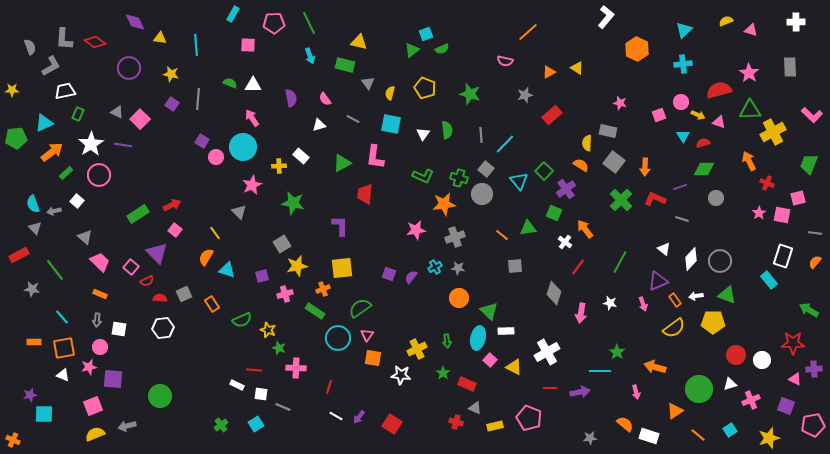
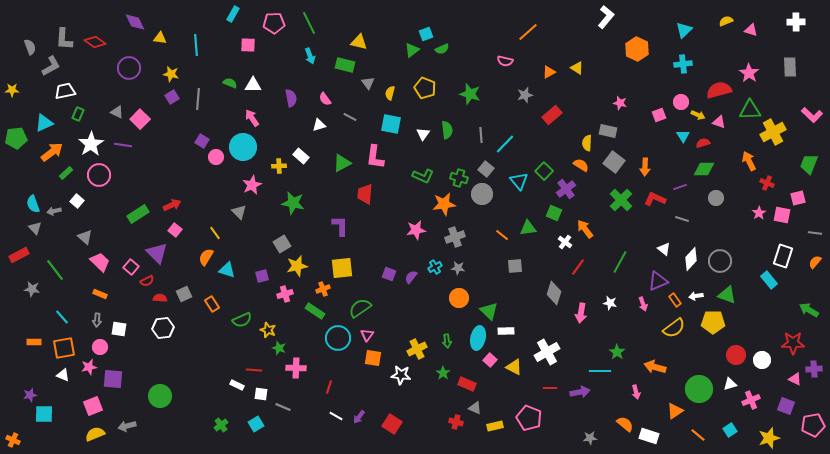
purple square at (172, 104): moved 7 px up; rotated 24 degrees clockwise
gray line at (353, 119): moved 3 px left, 2 px up
